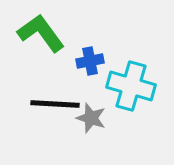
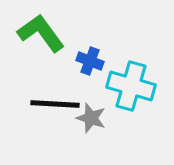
blue cross: rotated 32 degrees clockwise
